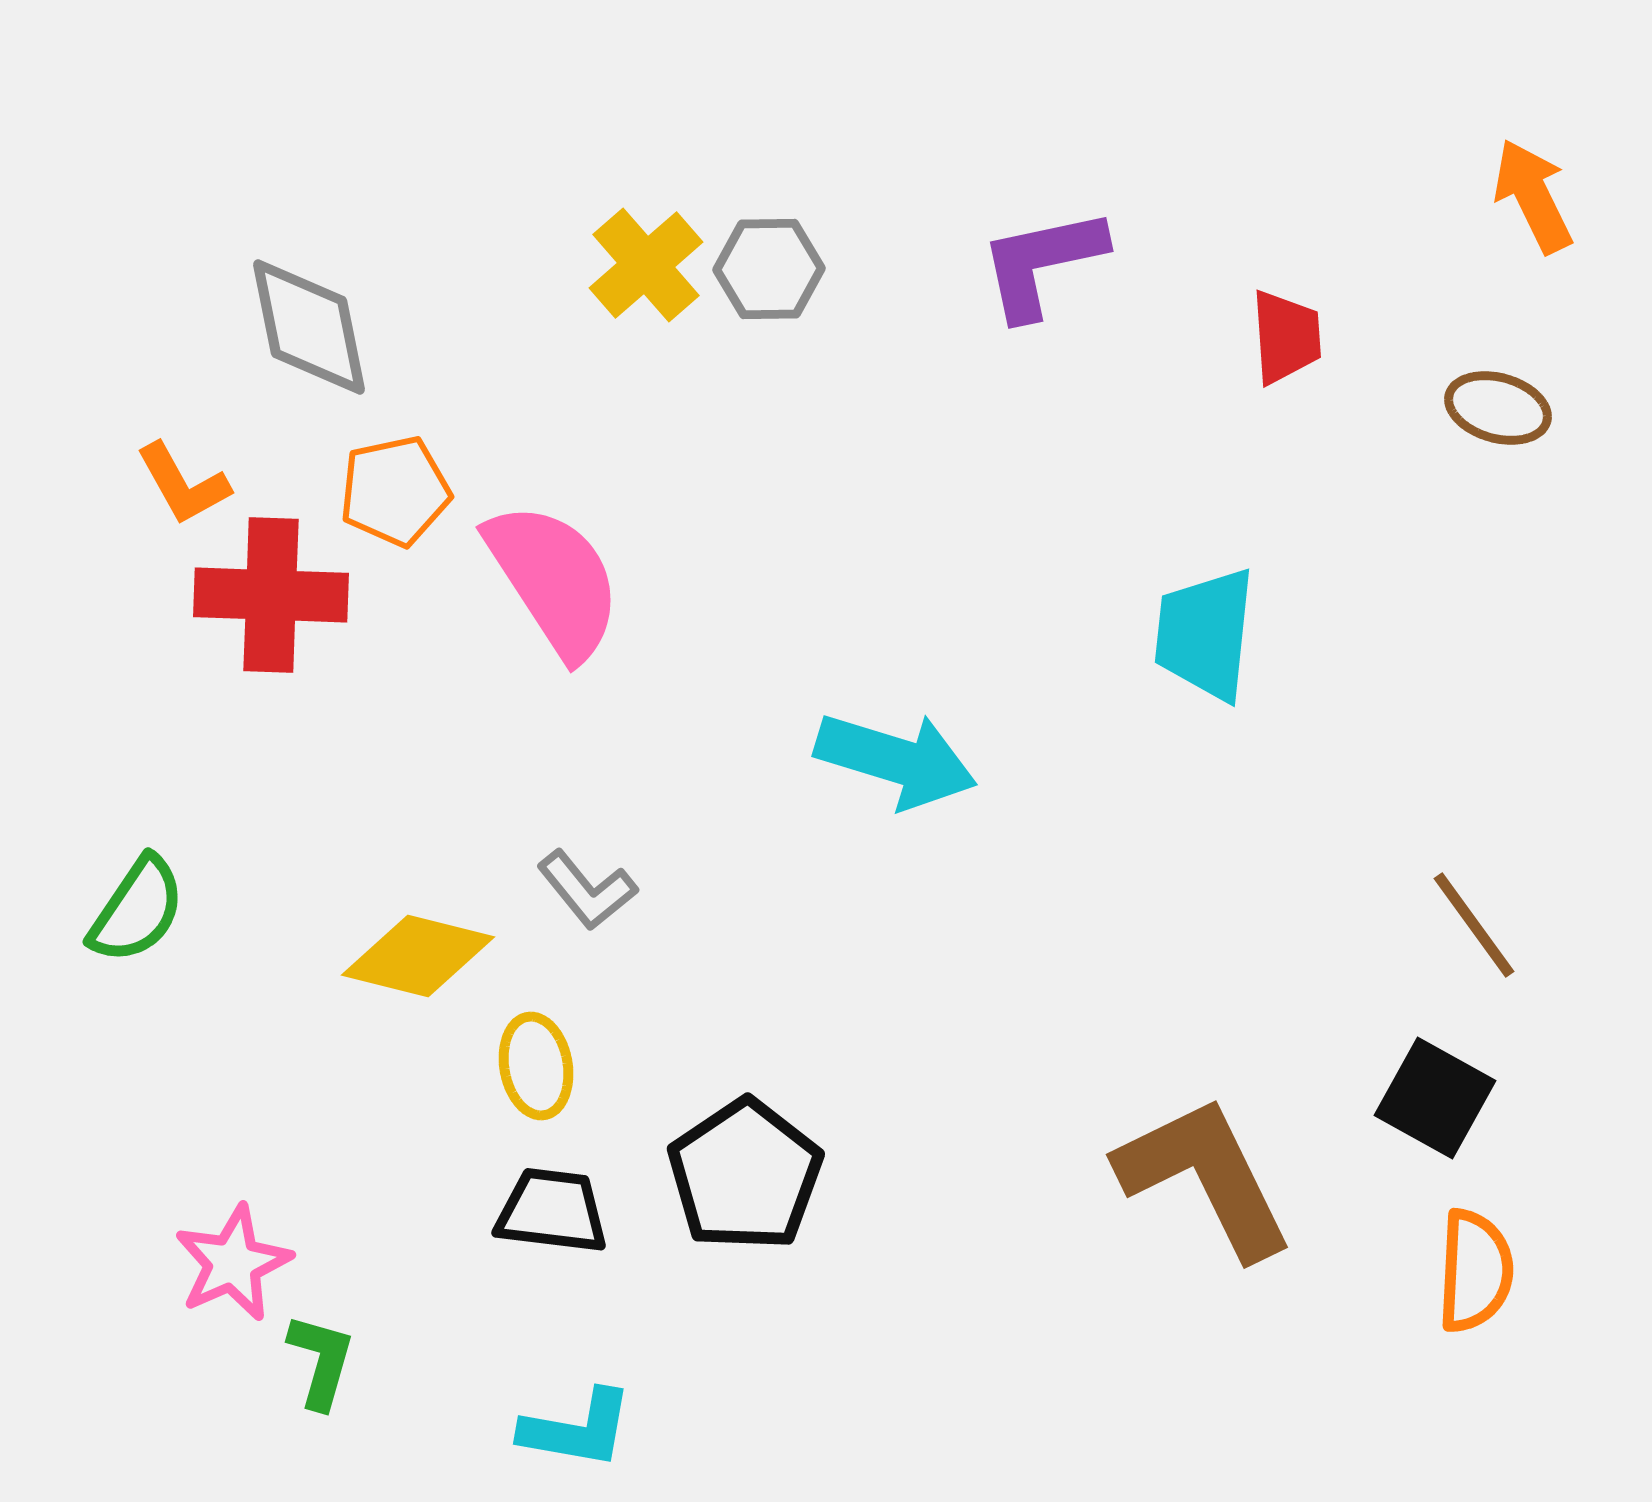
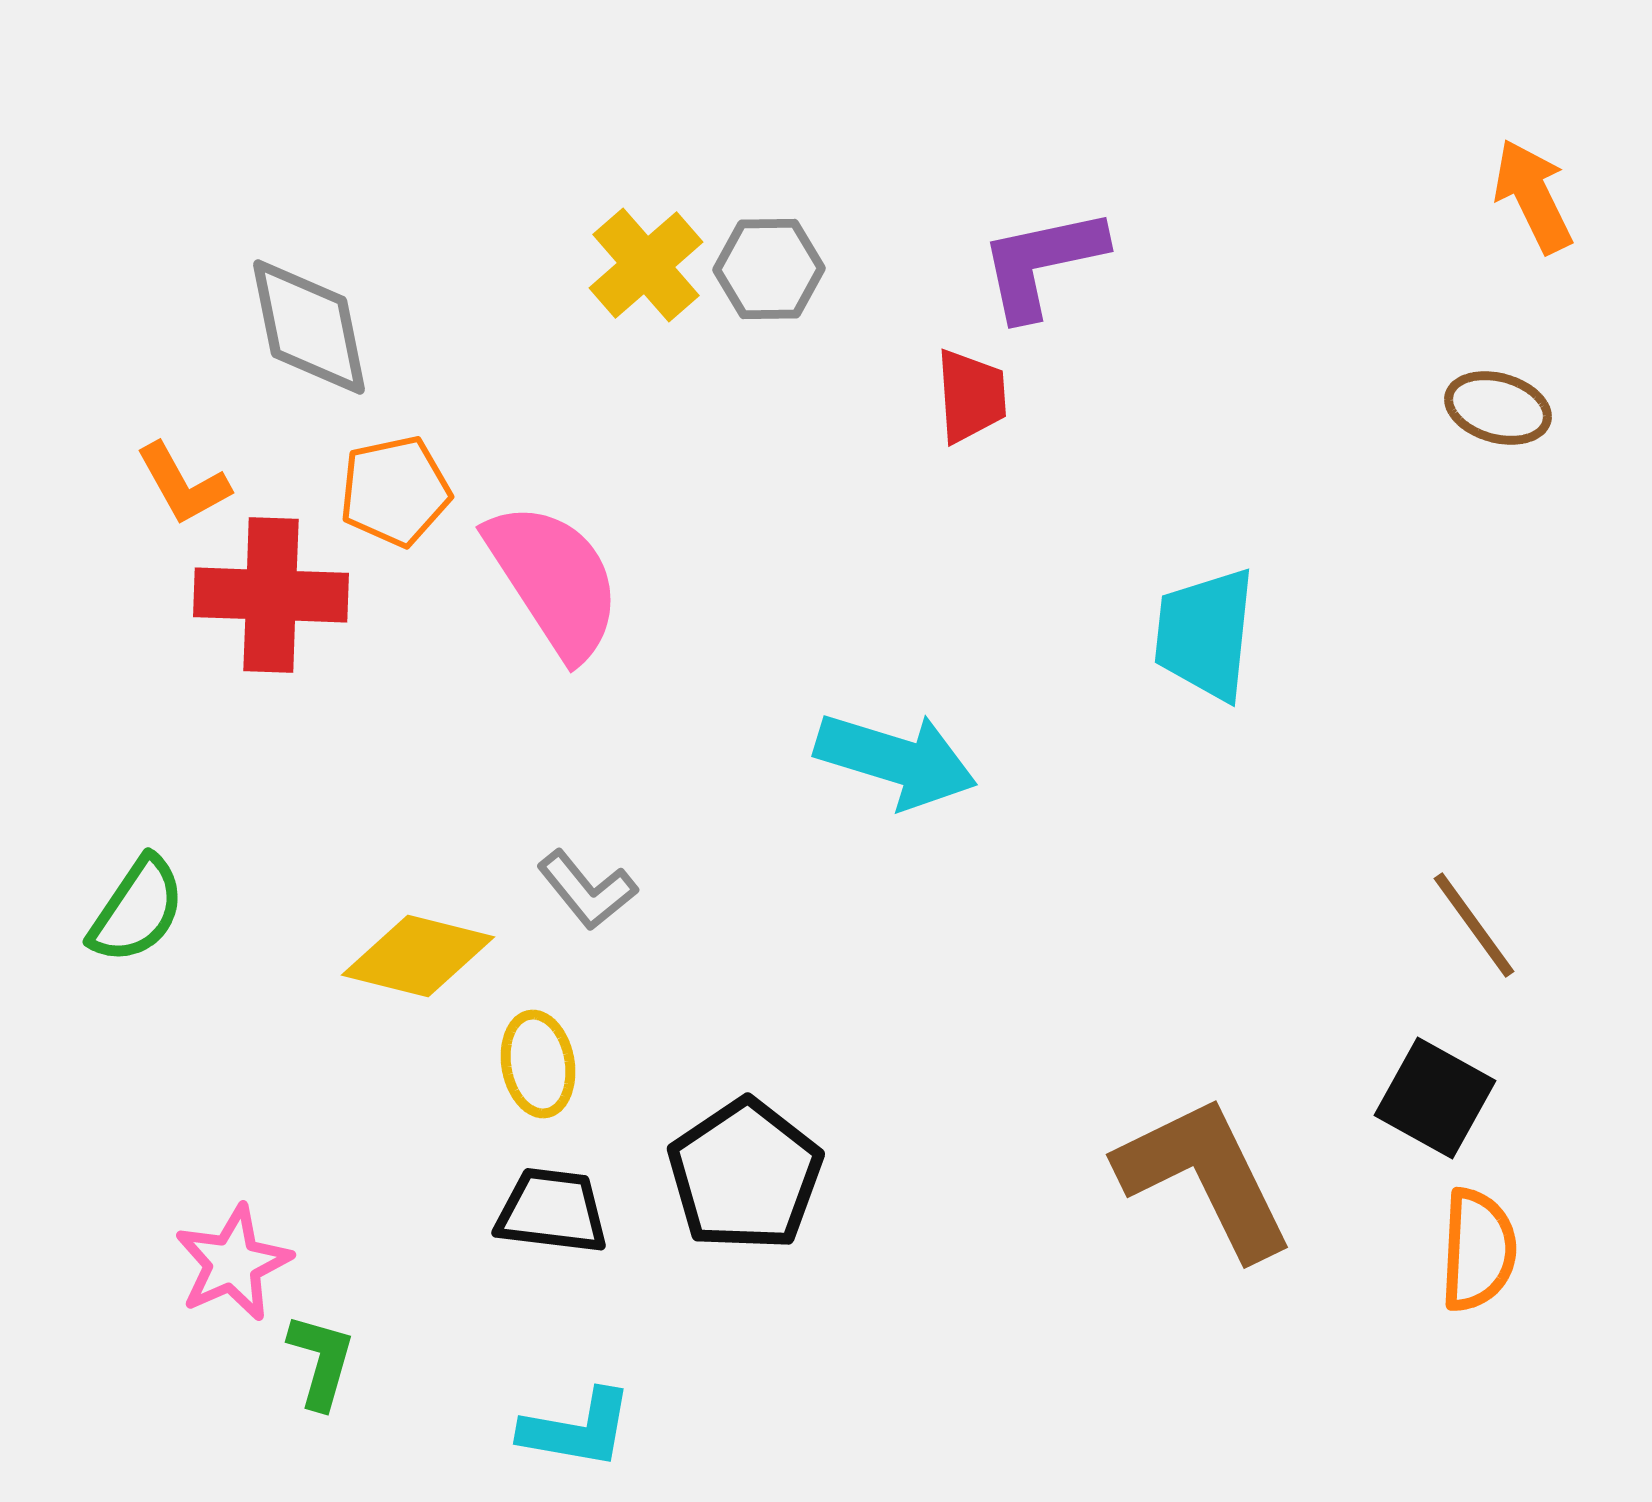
red trapezoid: moved 315 px left, 59 px down
yellow ellipse: moved 2 px right, 2 px up
orange semicircle: moved 3 px right, 21 px up
